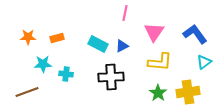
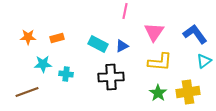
pink line: moved 2 px up
cyan triangle: moved 1 px up
